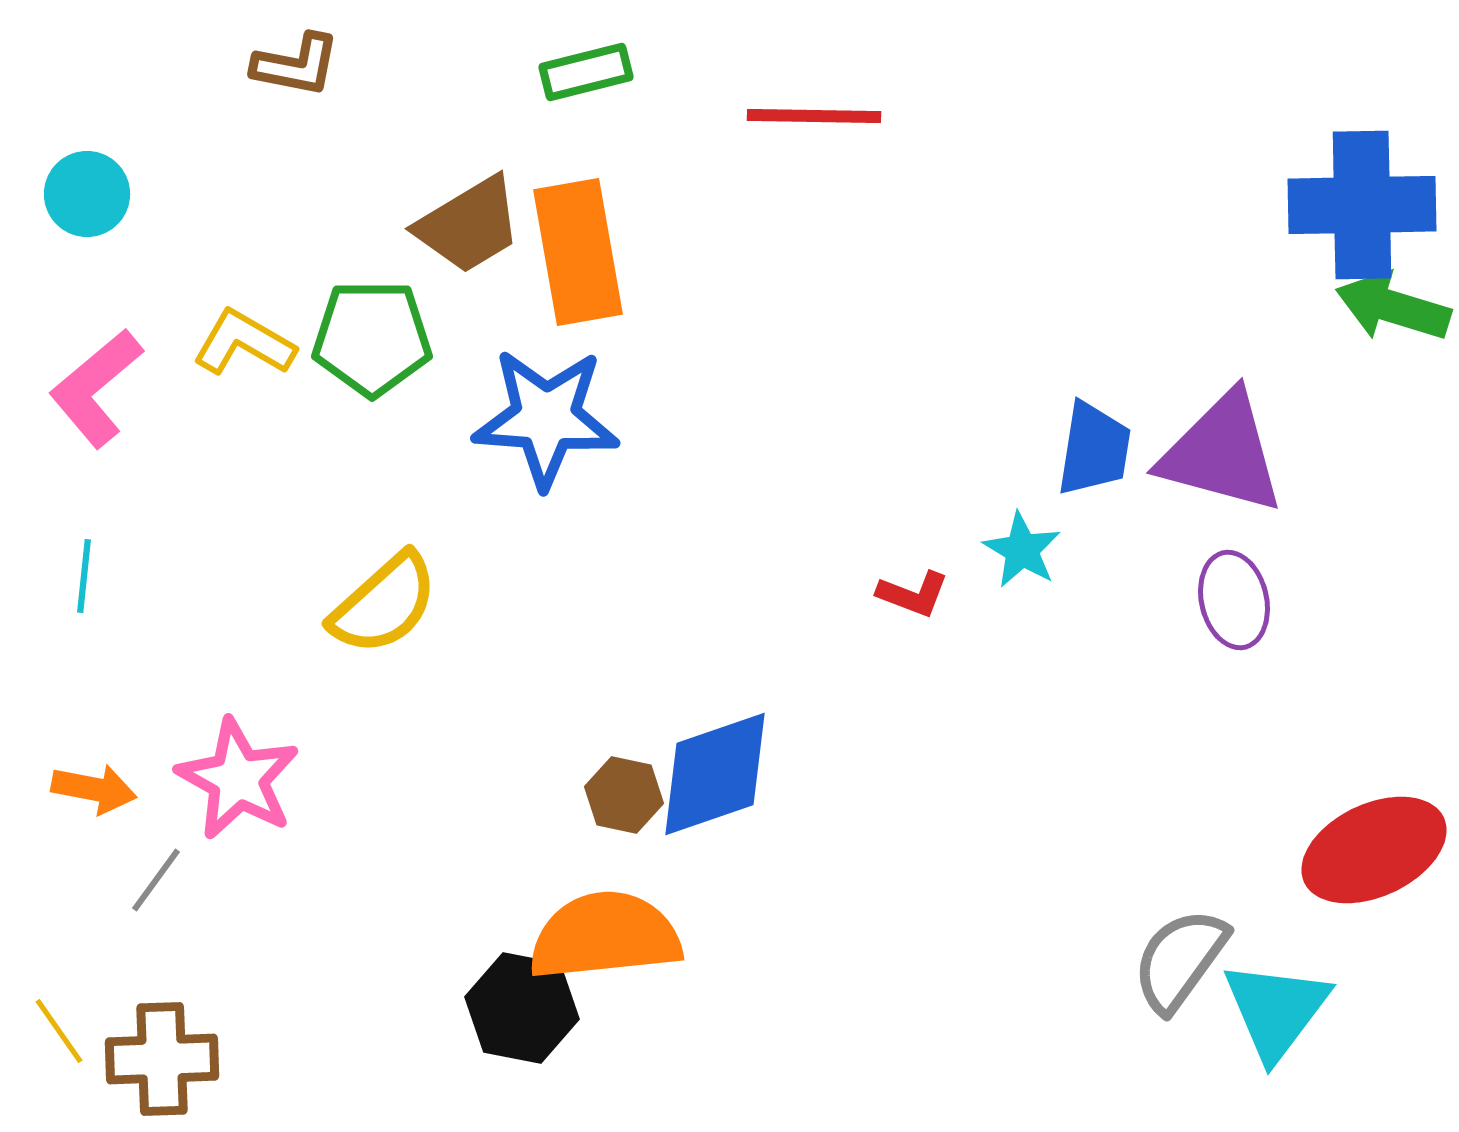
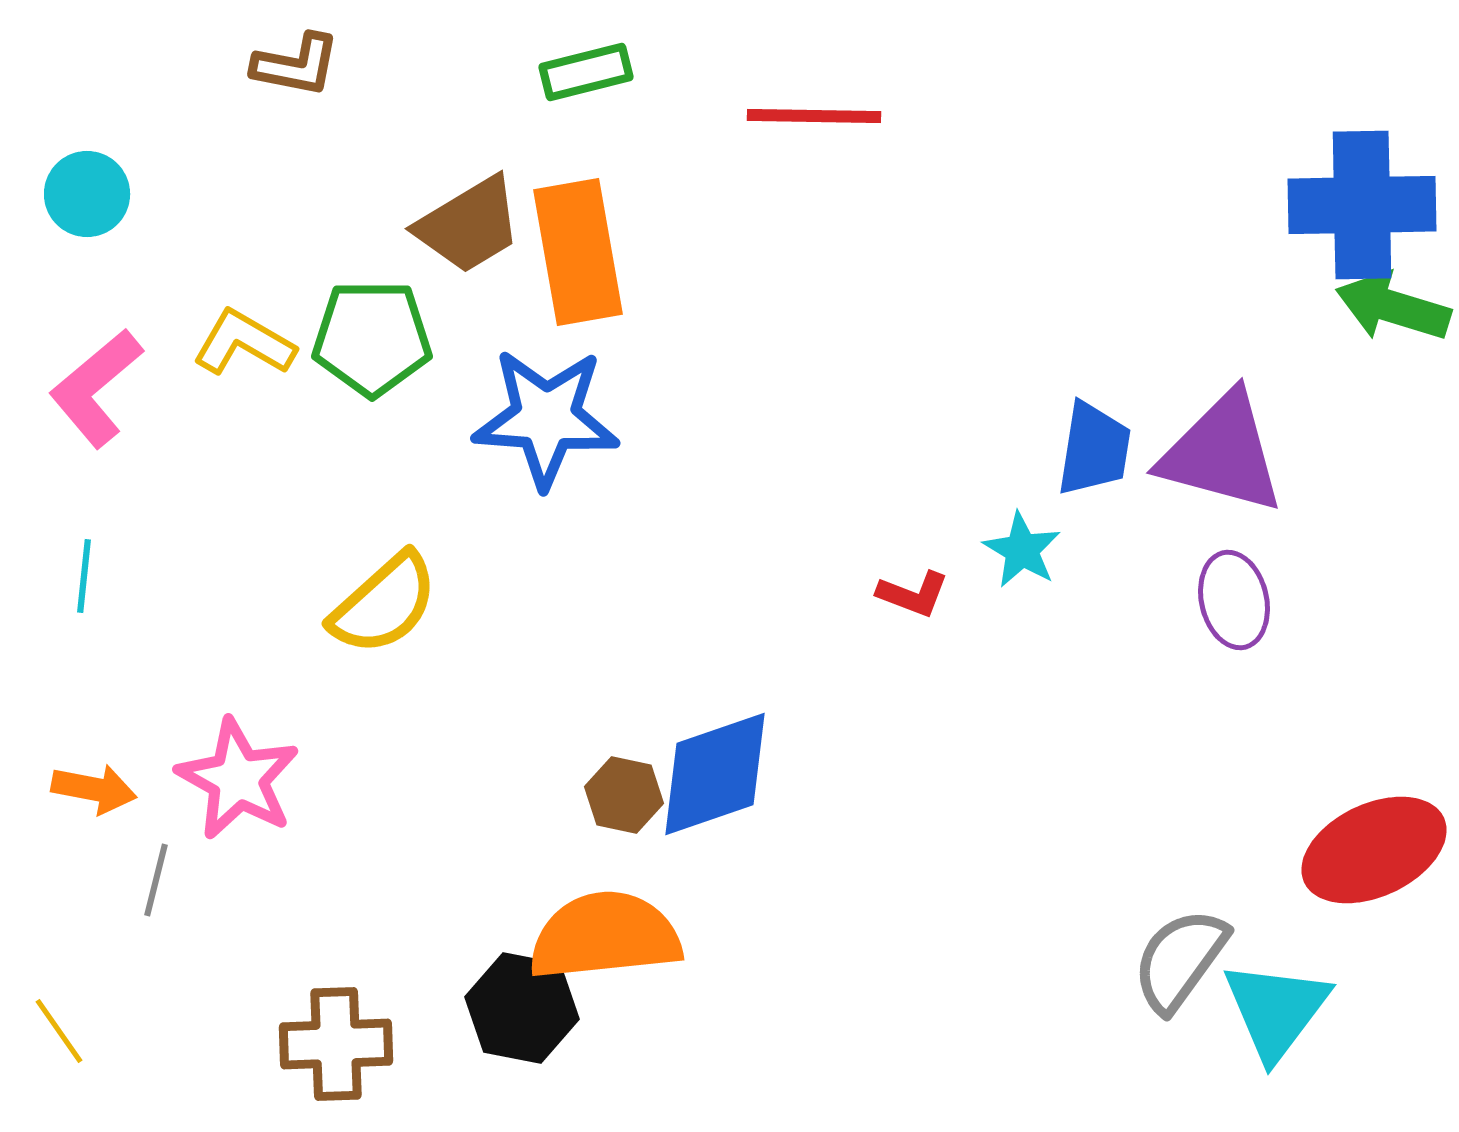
gray line: rotated 22 degrees counterclockwise
brown cross: moved 174 px right, 15 px up
